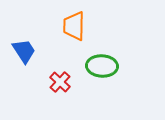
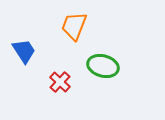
orange trapezoid: rotated 20 degrees clockwise
green ellipse: moved 1 px right; rotated 12 degrees clockwise
